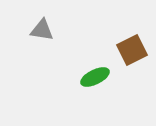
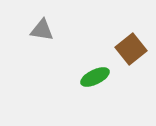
brown square: moved 1 px left, 1 px up; rotated 12 degrees counterclockwise
